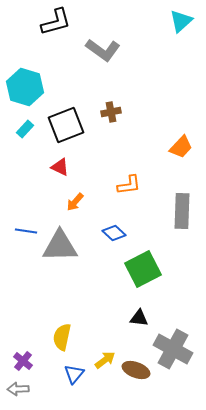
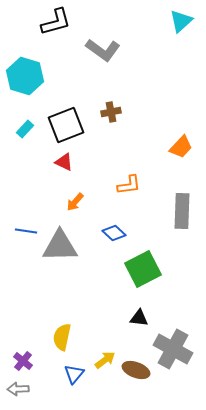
cyan hexagon: moved 11 px up
red triangle: moved 4 px right, 5 px up
